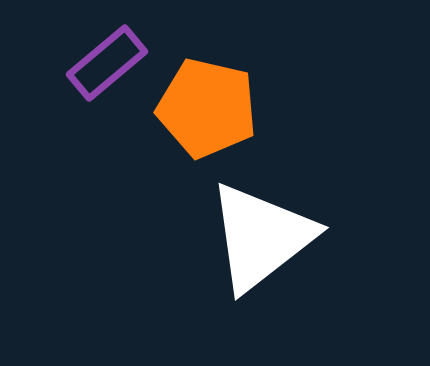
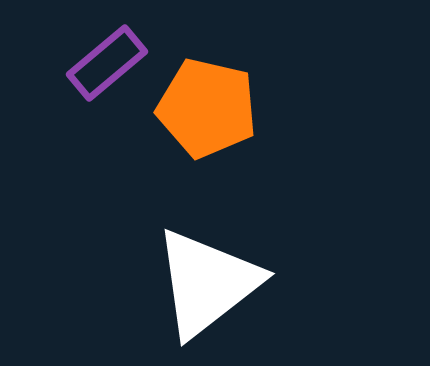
white triangle: moved 54 px left, 46 px down
